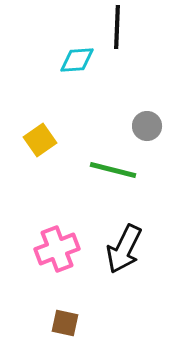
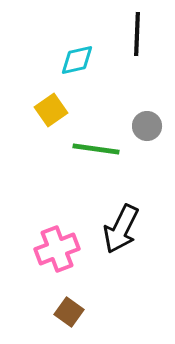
black line: moved 20 px right, 7 px down
cyan diamond: rotated 9 degrees counterclockwise
yellow square: moved 11 px right, 30 px up
green line: moved 17 px left, 21 px up; rotated 6 degrees counterclockwise
black arrow: moved 3 px left, 20 px up
brown square: moved 4 px right, 11 px up; rotated 24 degrees clockwise
